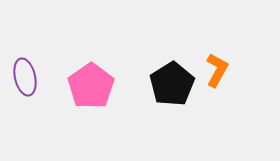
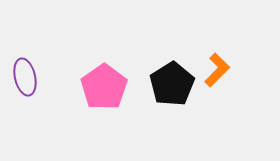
orange L-shape: rotated 16 degrees clockwise
pink pentagon: moved 13 px right, 1 px down
